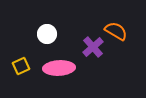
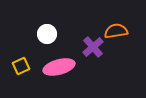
orange semicircle: rotated 40 degrees counterclockwise
pink ellipse: moved 1 px up; rotated 12 degrees counterclockwise
